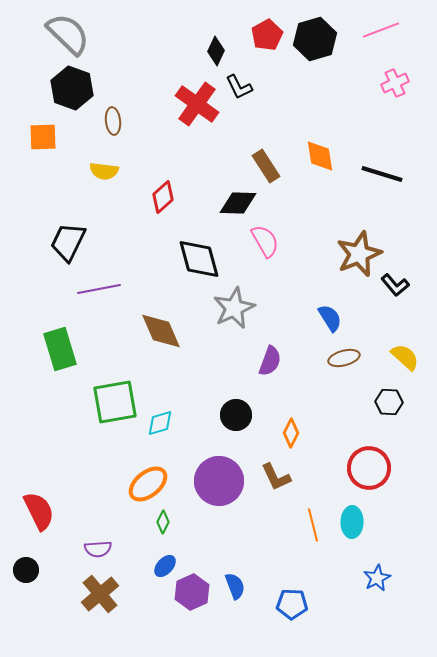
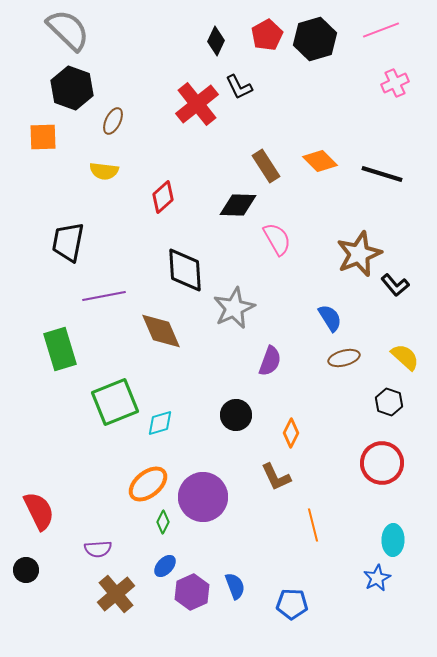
gray semicircle at (68, 34): moved 4 px up
black diamond at (216, 51): moved 10 px up
red cross at (197, 104): rotated 15 degrees clockwise
brown ellipse at (113, 121): rotated 32 degrees clockwise
orange diamond at (320, 156): moved 5 px down; rotated 36 degrees counterclockwise
black diamond at (238, 203): moved 2 px down
pink semicircle at (265, 241): moved 12 px right, 2 px up
black trapezoid at (68, 242): rotated 15 degrees counterclockwise
black diamond at (199, 259): moved 14 px left, 11 px down; rotated 12 degrees clockwise
purple line at (99, 289): moved 5 px right, 7 px down
green square at (115, 402): rotated 12 degrees counterclockwise
black hexagon at (389, 402): rotated 16 degrees clockwise
red circle at (369, 468): moved 13 px right, 5 px up
purple circle at (219, 481): moved 16 px left, 16 px down
cyan ellipse at (352, 522): moved 41 px right, 18 px down
brown cross at (100, 594): moved 16 px right
